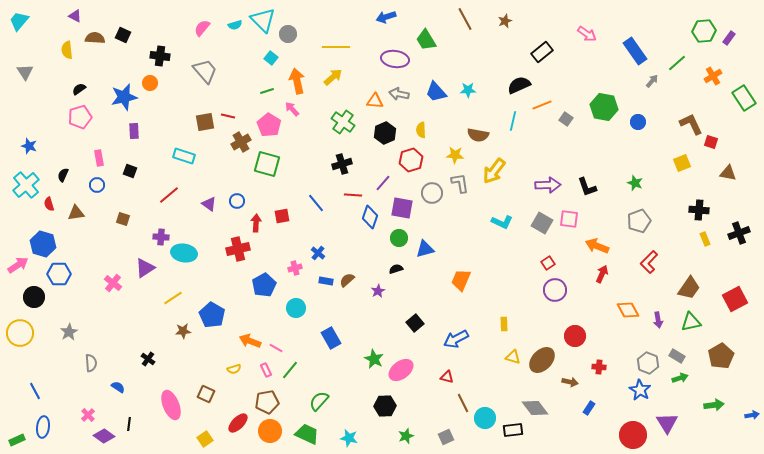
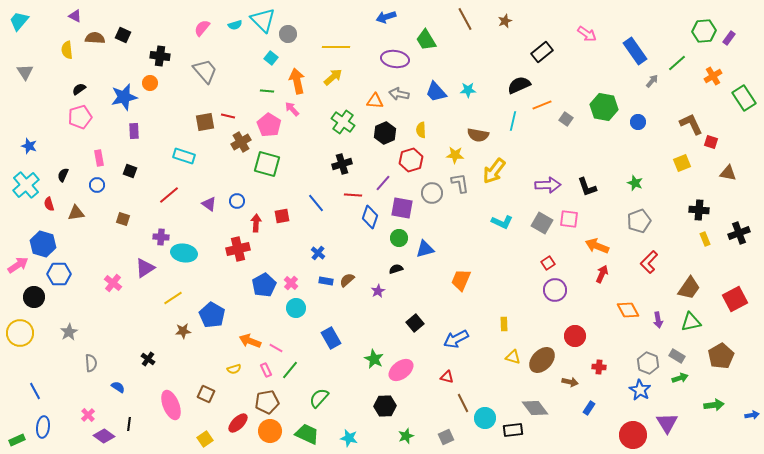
green line at (267, 91): rotated 24 degrees clockwise
pink cross at (295, 268): moved 4 px left, 15 px down; rotated 32 degrees counterclockwise
green semicircle at (319, 401): moved 3 px up
